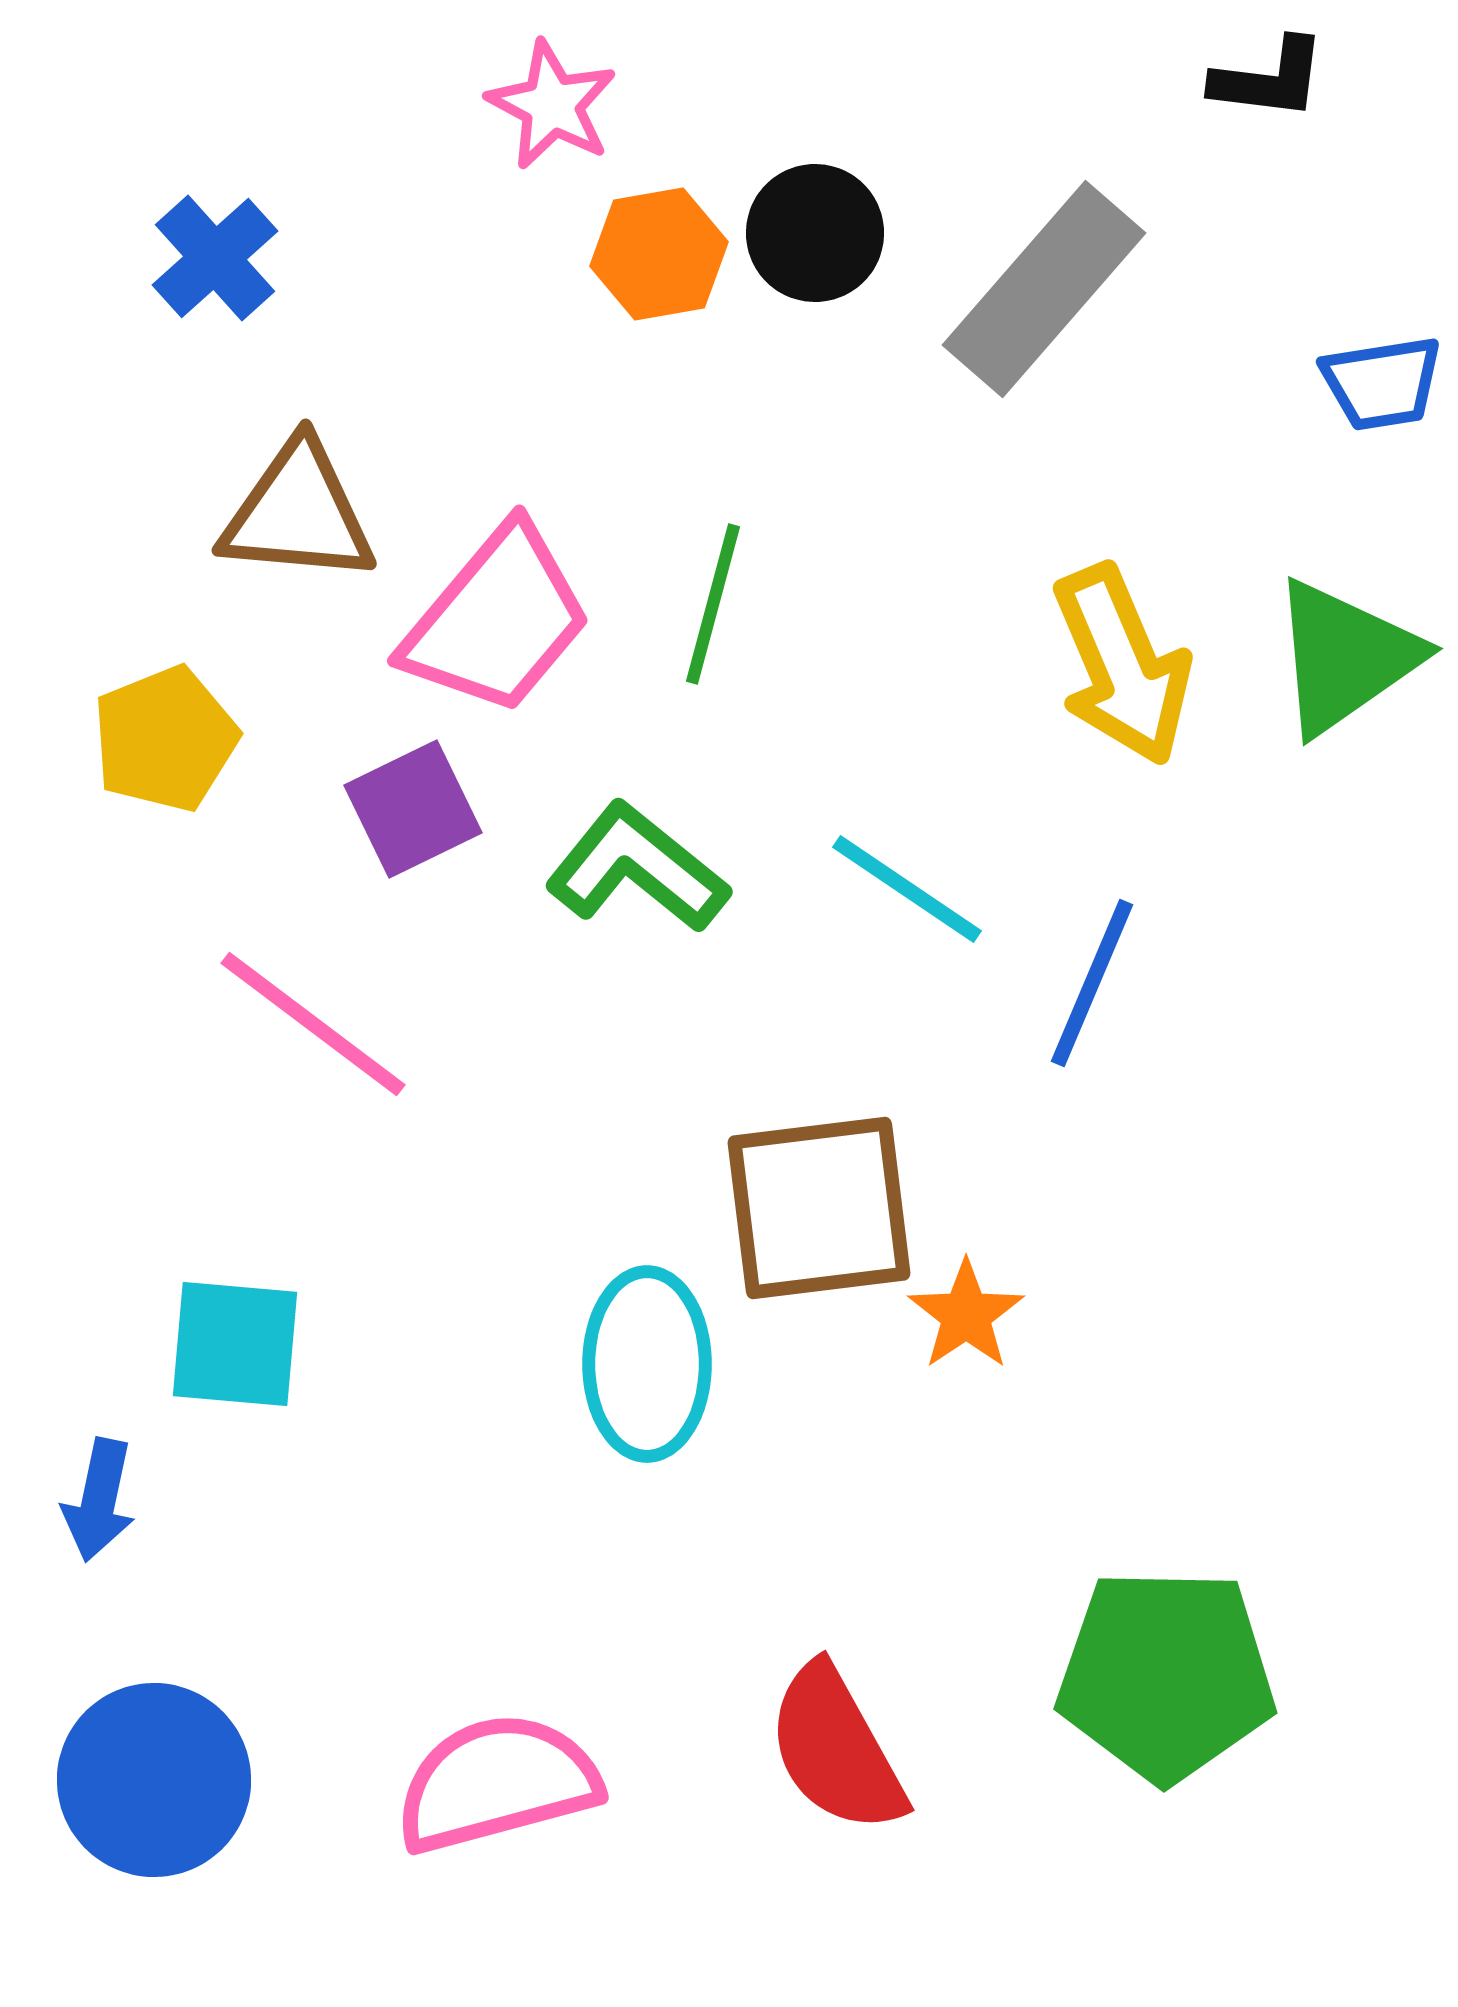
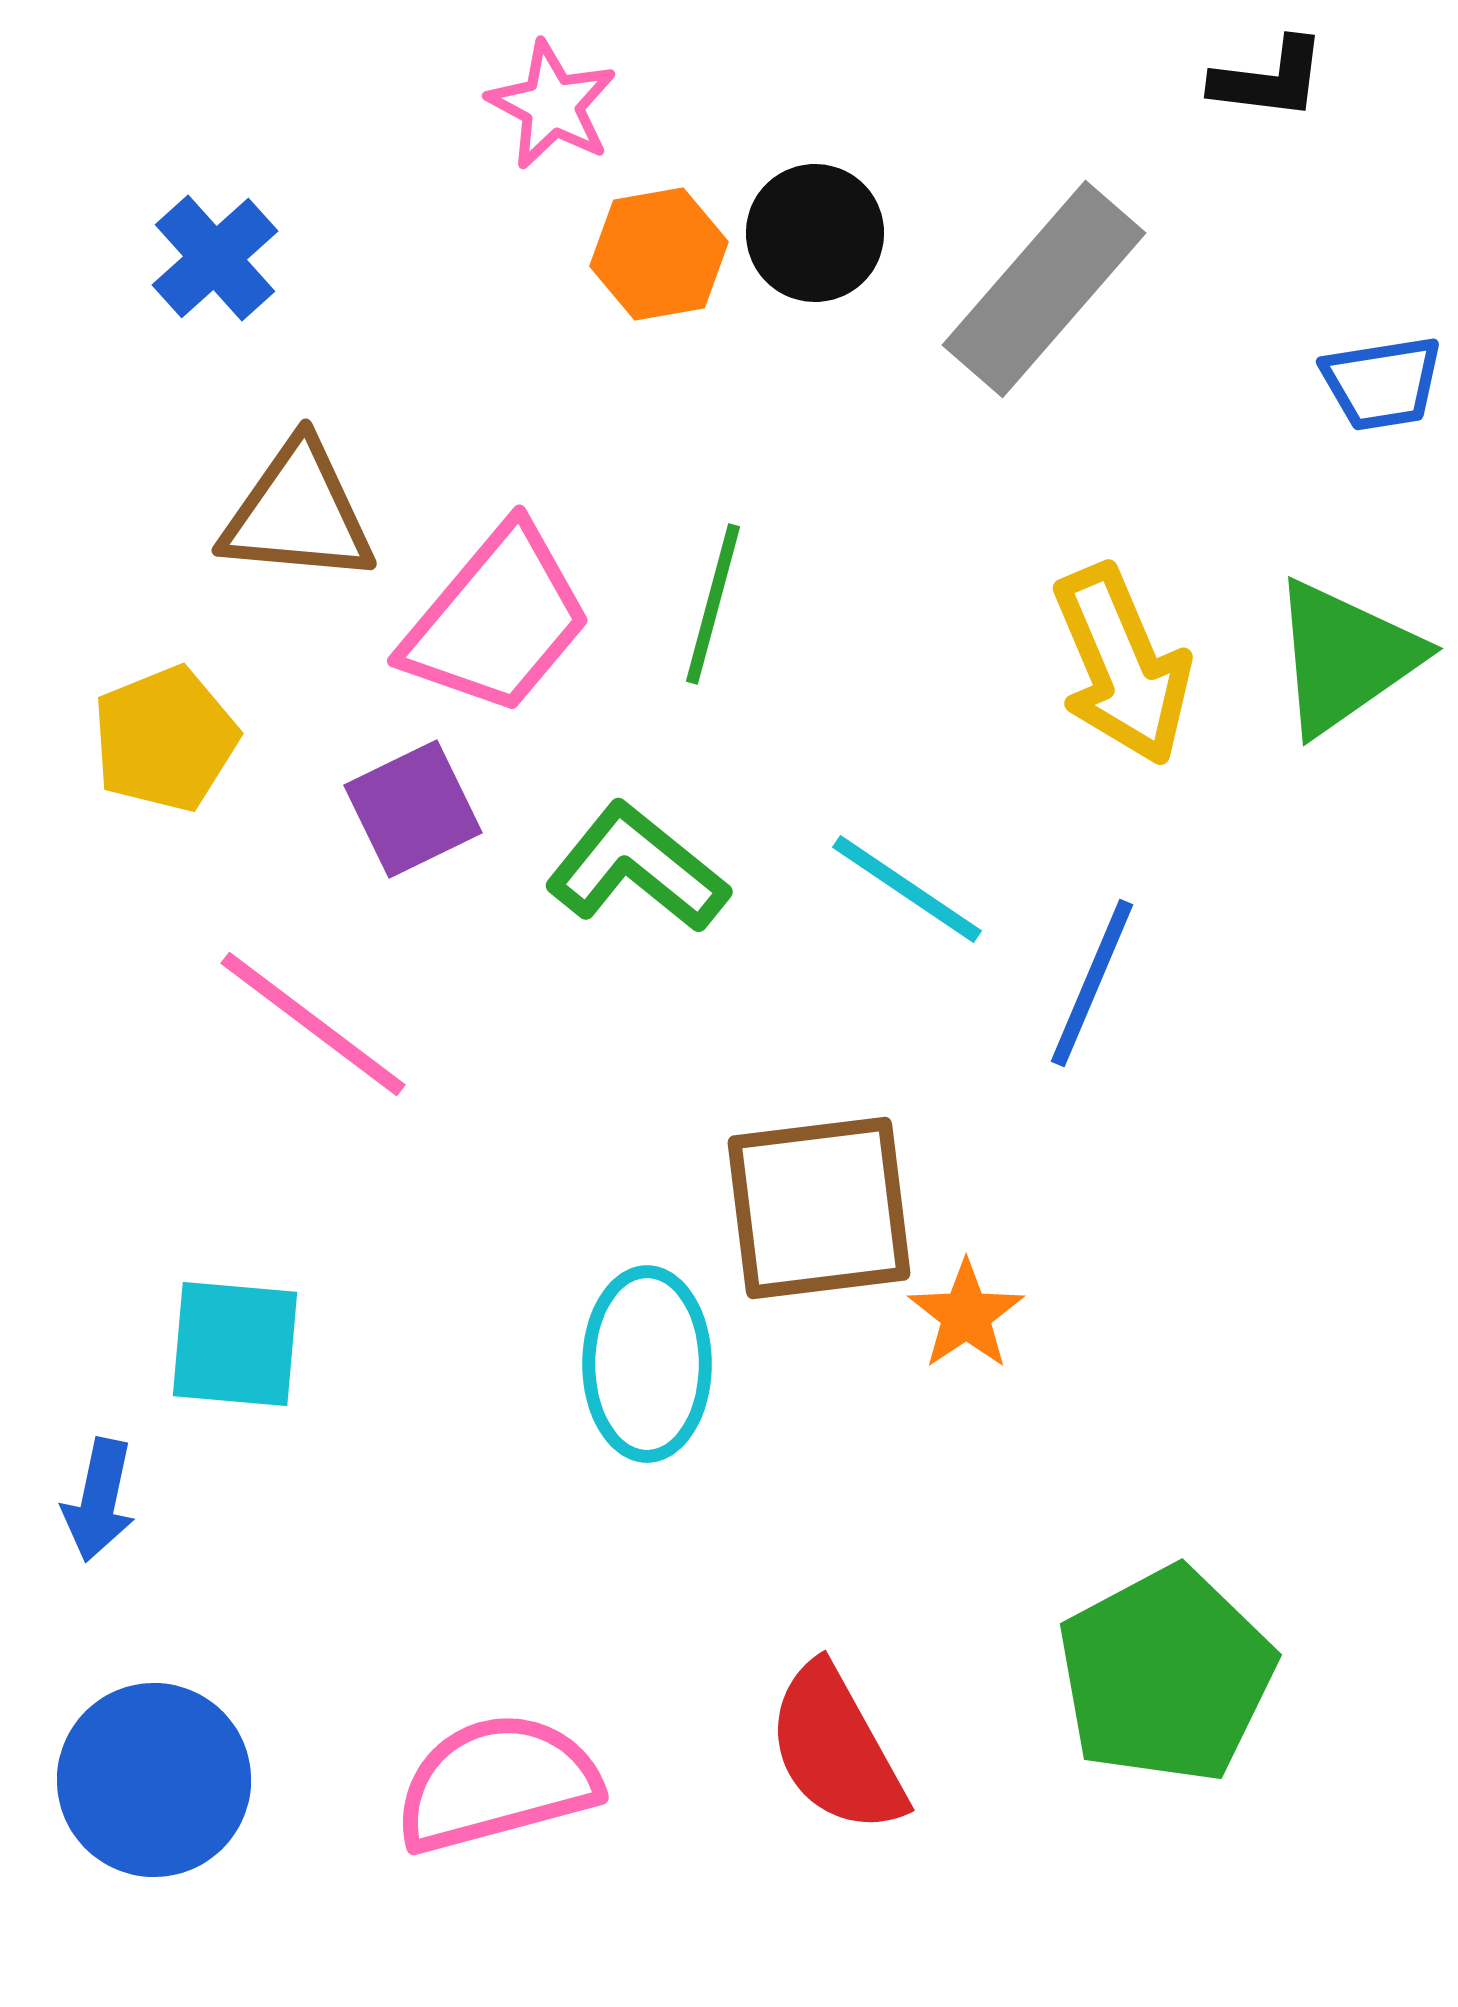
green pentagon: rotated 29 degrees counterclockwise
